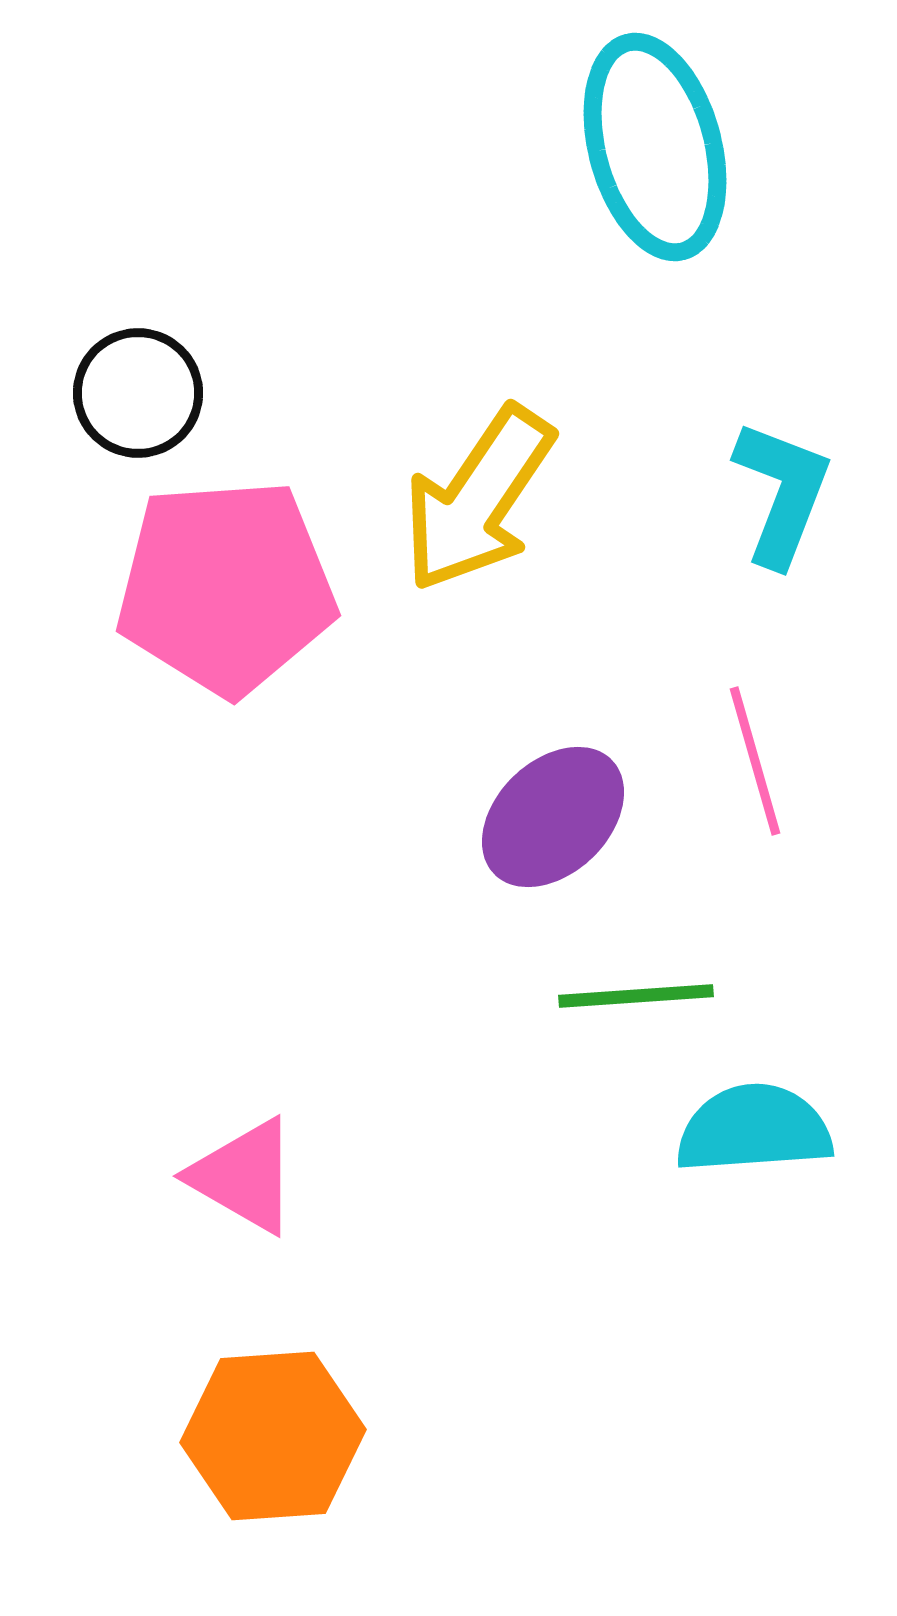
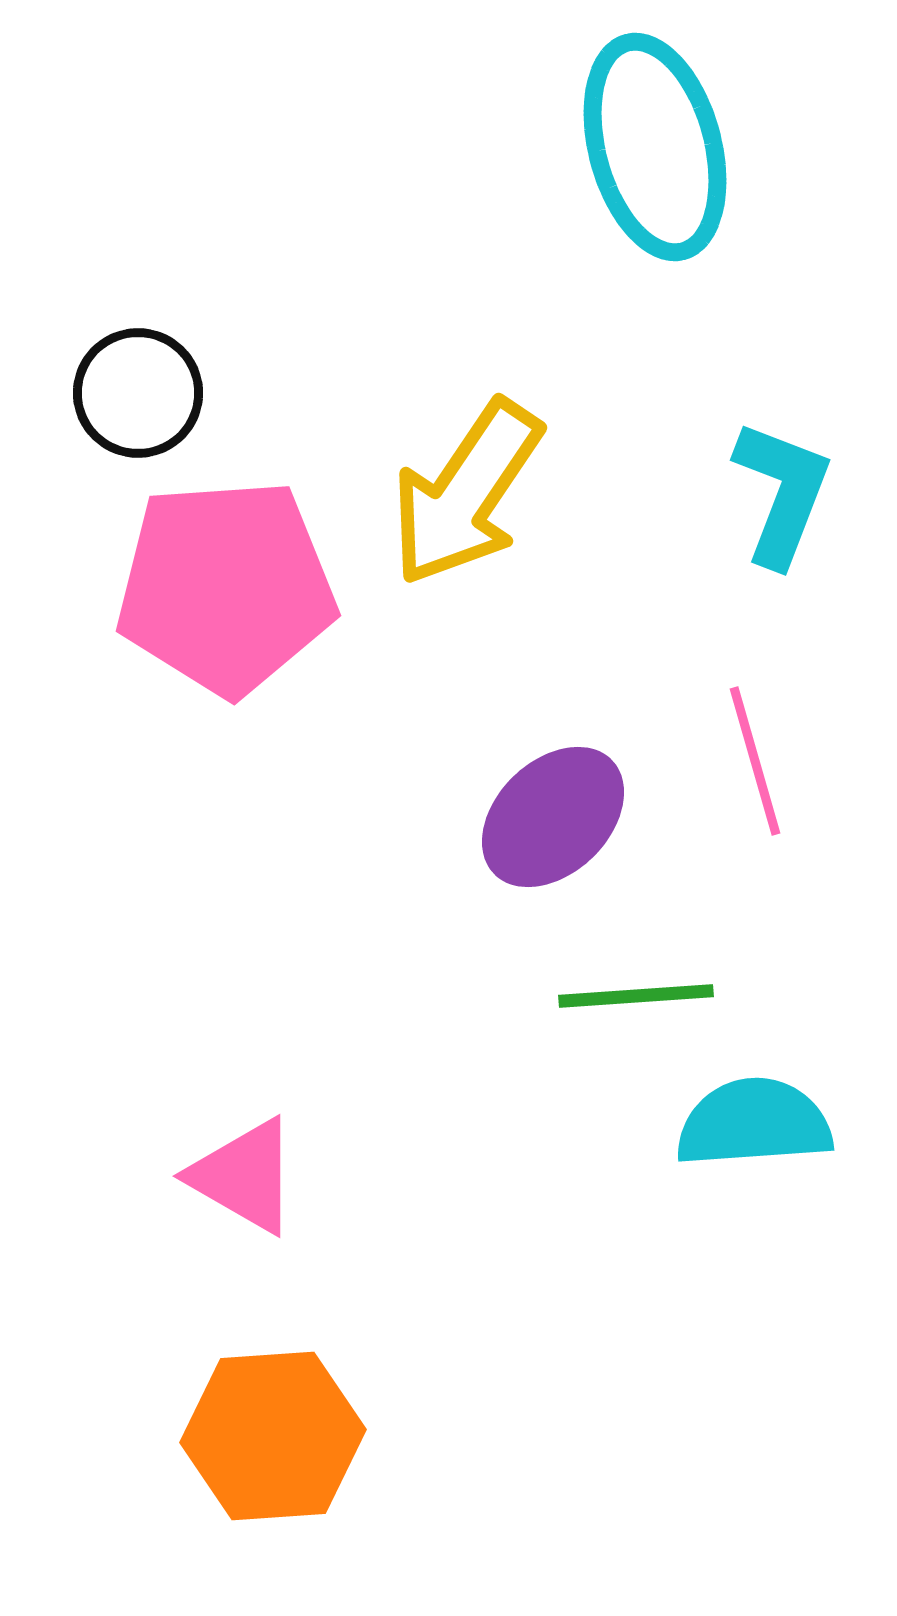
yellow arrow: moved 12 px left, 6 px up
cyan semicircle: moved 6 px up
